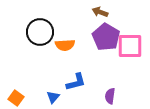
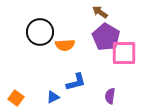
brown arrow: rotated 14 degrees clockwise
pink square: moved 6 px left, 7 px down
blue triangle: rotated 24 degrees clockwise
